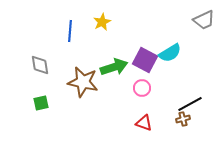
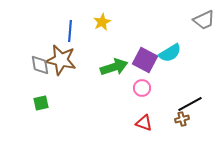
brown star: moved 22 px left, 22 px up
brown cross: moved 1 px left
